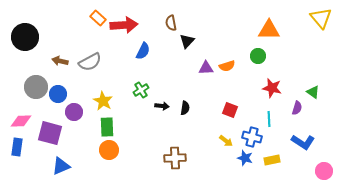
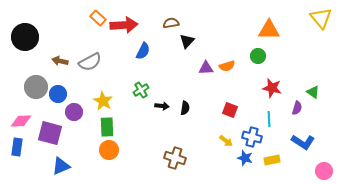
brown semicircle: rotated 91 degrees clockwise
brown cross: rotated 20 degrees clockwise
